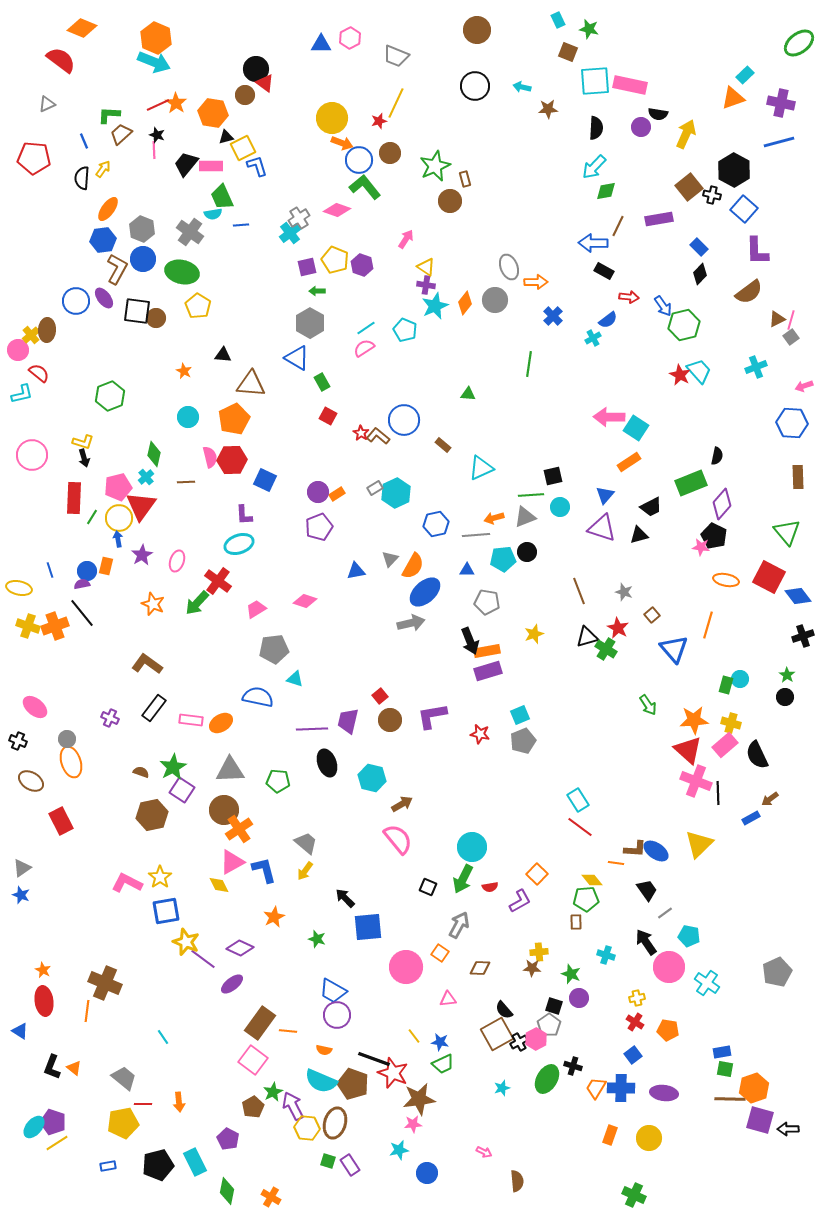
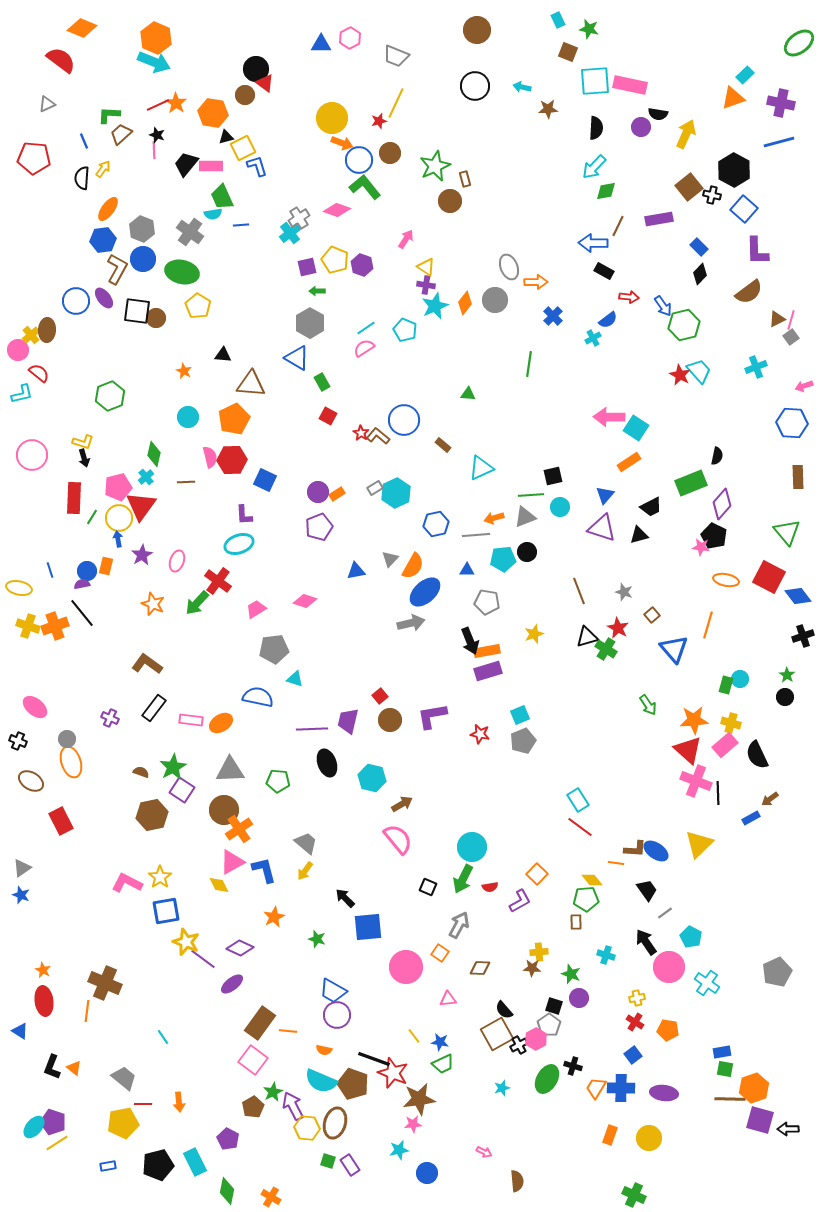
cyan pentagon at (689, 936): moved 2 px right, 1 px down; rotated 15 degrees clockwise
black cross at (519, 1042): moved 3 px down
